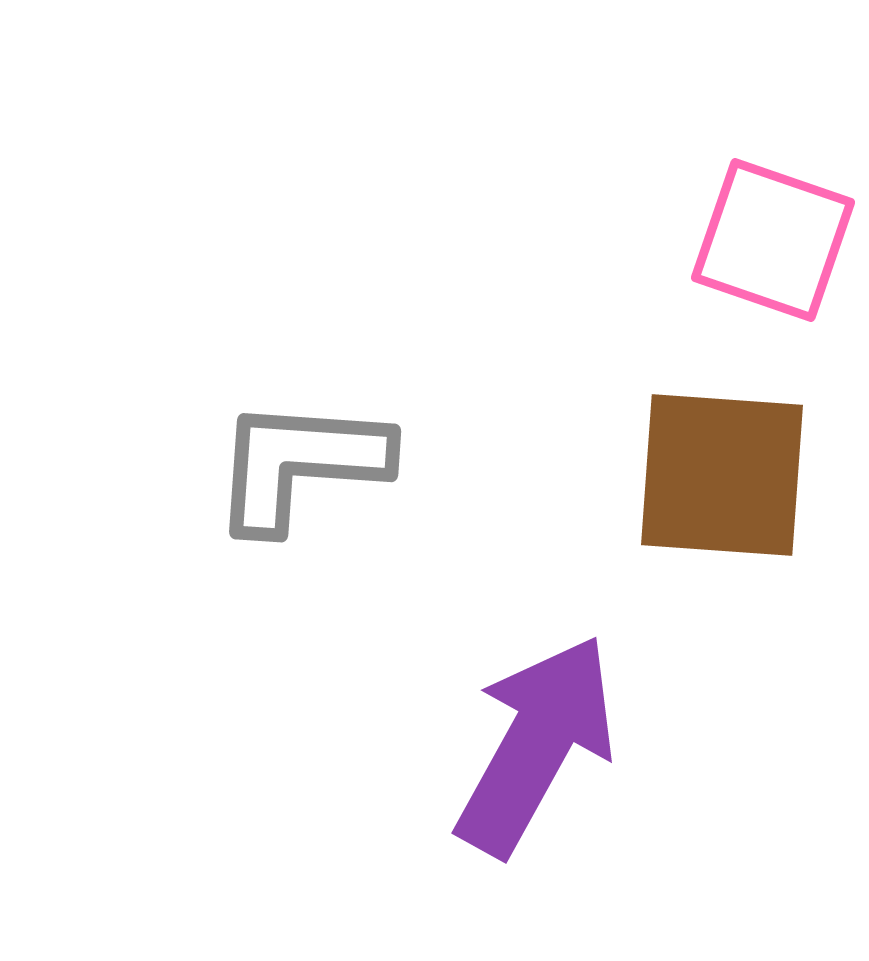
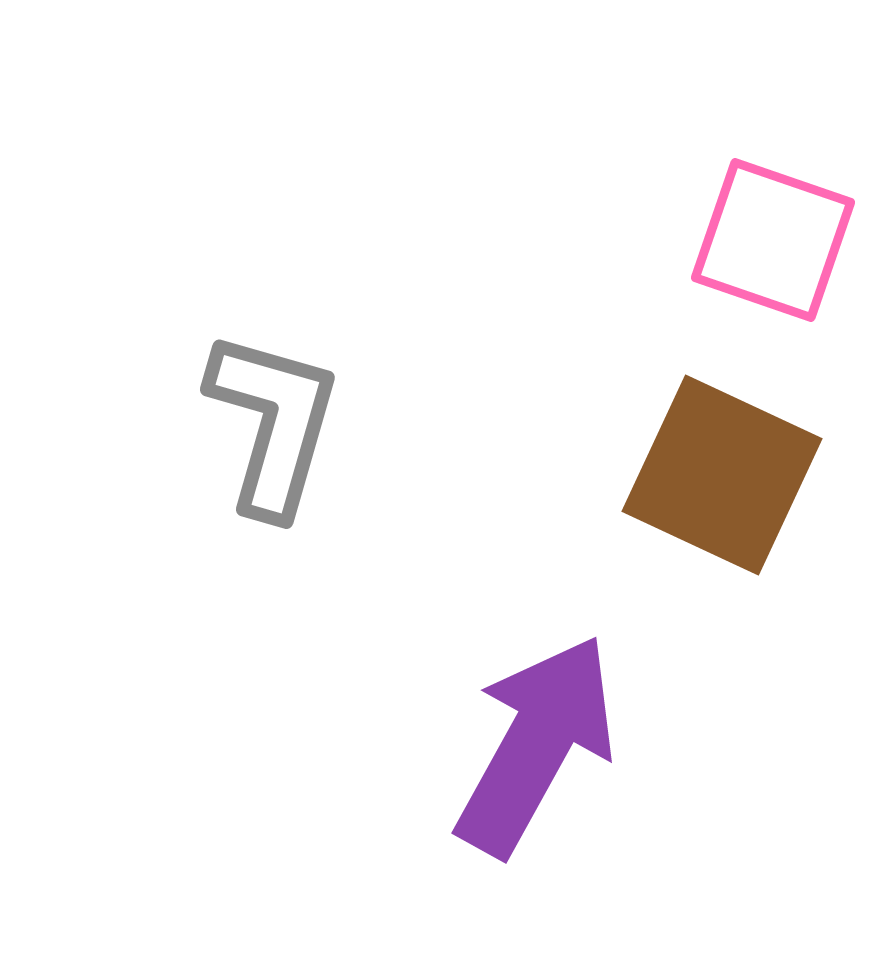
gray L-shape: moved 27 px left, 41 px up; rotated 102 degrees clockwise
brown square: rotated 21 degrees clockwise
